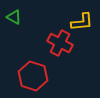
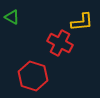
green triangle: moved 2 px left
